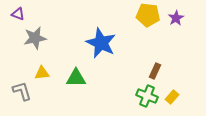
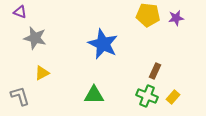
purple triangle: moved 2 px right, 2 px up
purple star: rotated 21 degrees clockwise
gray star: rotated 25 degrees clockwise
blue star: moved 2 px right, 1 px down
yellow triangle: rotated 21 degrees counterclockwise
green triangle: moved 18 px right, 17 px down
gray L-shape: moved 2 px left, 5 px down
yellow rectangle: moved 1 px right
